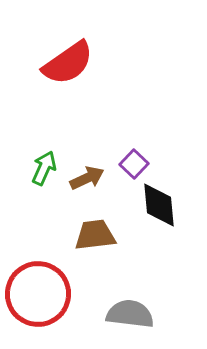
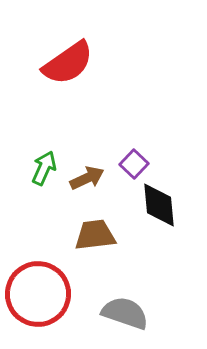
gray semicircle: moved 5 px left, 1 px up; rotated 12 degrees clockwise
